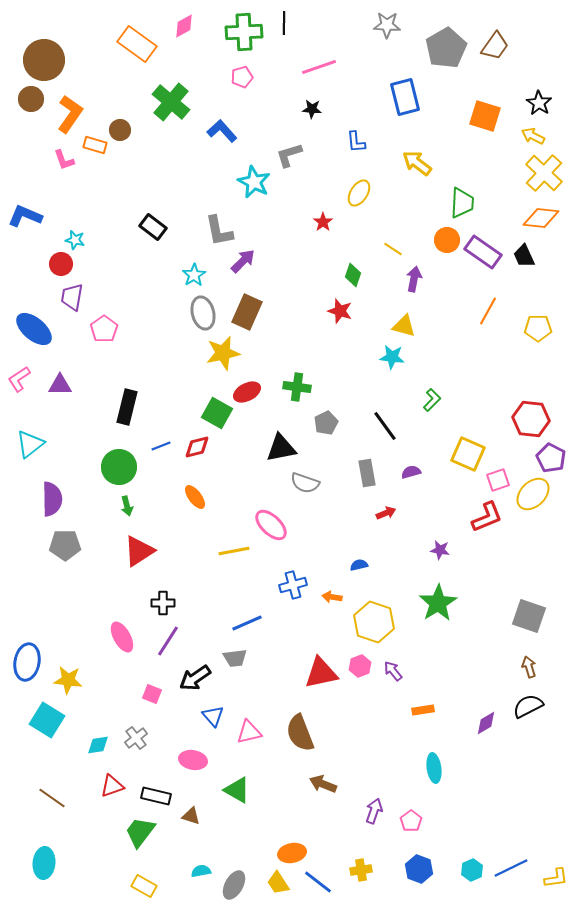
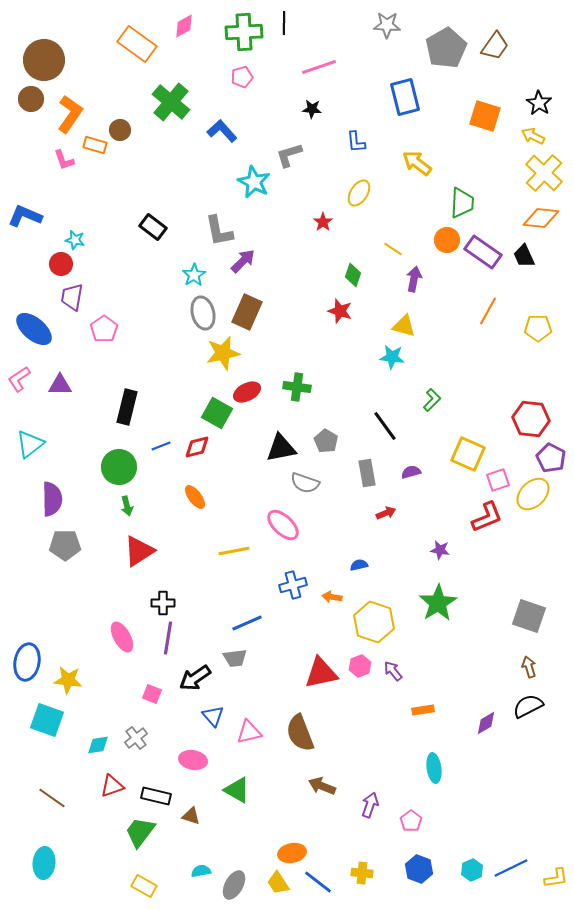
gray pentagon at (326, 423): moved 18 px down; rotated 15 degrees counterclockwise
pink ellipse at (271, 525): moved 12 px right
purple line at (168, 641): moved 3 px up; rotated 24 degrees counterclockwise
cyan square at (47, 720): rotated 12 degrees counterclockwise
brown arrow at (323, 784): moved 1 px left, 2 px down
purple arrow at (374, 811): moved 4 px left, 6 px up
yellow cross at (361, 870): moved 1 px right, 3 px down; rotated 15 degrees clockwise
